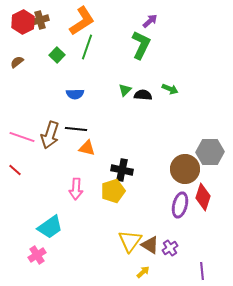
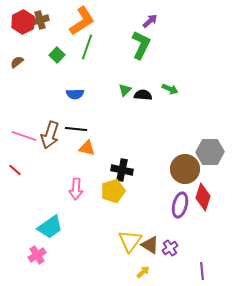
pink line: moved 2 px right, 1 px up
